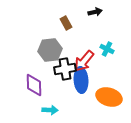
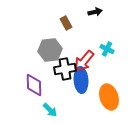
orange ellipse: rotated 55 degrees clockwise
cyan arrow: rotated 42 degrees clockwise
